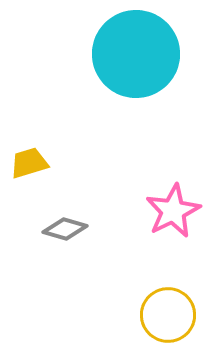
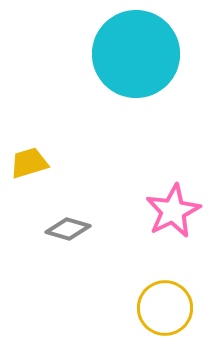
gray diamond: moved 3 px right
yellow circle: moved 3 px left, 7 px up
